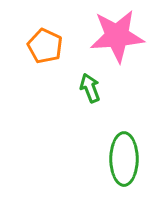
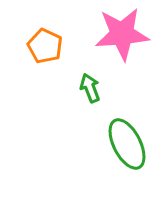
pink star: moved 5 px right, 2 px up
green ellipse: moved 3 px right, 15 px up; rotated 27 degrees counterclockwise
